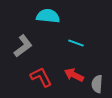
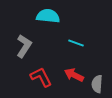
gray L-shape: moved 1 px right; rotated 20 degrees counterclockwise
